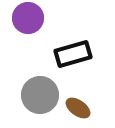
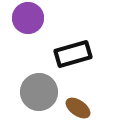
gray circle: moved 1 px left, 3 px up
